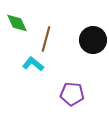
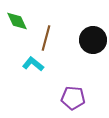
green diamond: moved 2 px up
brown line: moved 1 px up
purple pentagon: moved 1 px right, 4 px down
